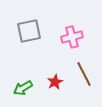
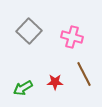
gray square: rotated 35 degrees counterclockwise
pink cross: rotated 30 degrees clockwise
red star: rotated 28 degrees clockwise
